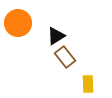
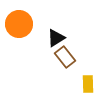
orange circle: moved 1 px right, 1 px down
black triangle: moved 2 px down
